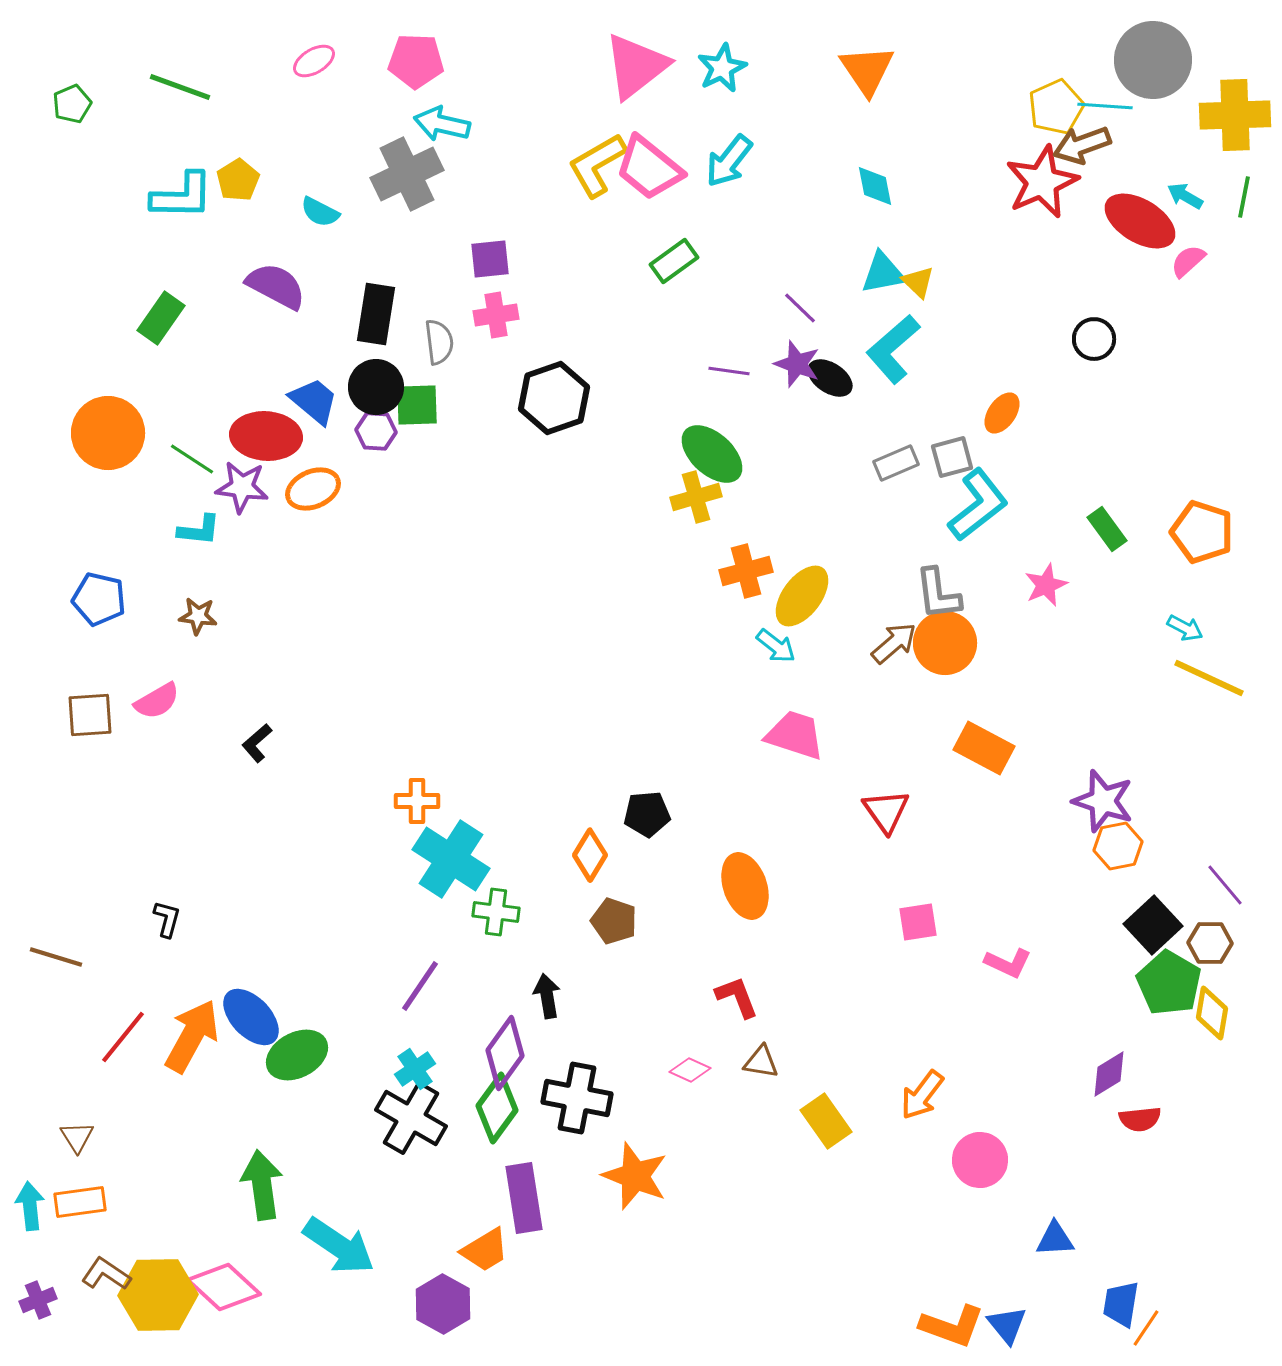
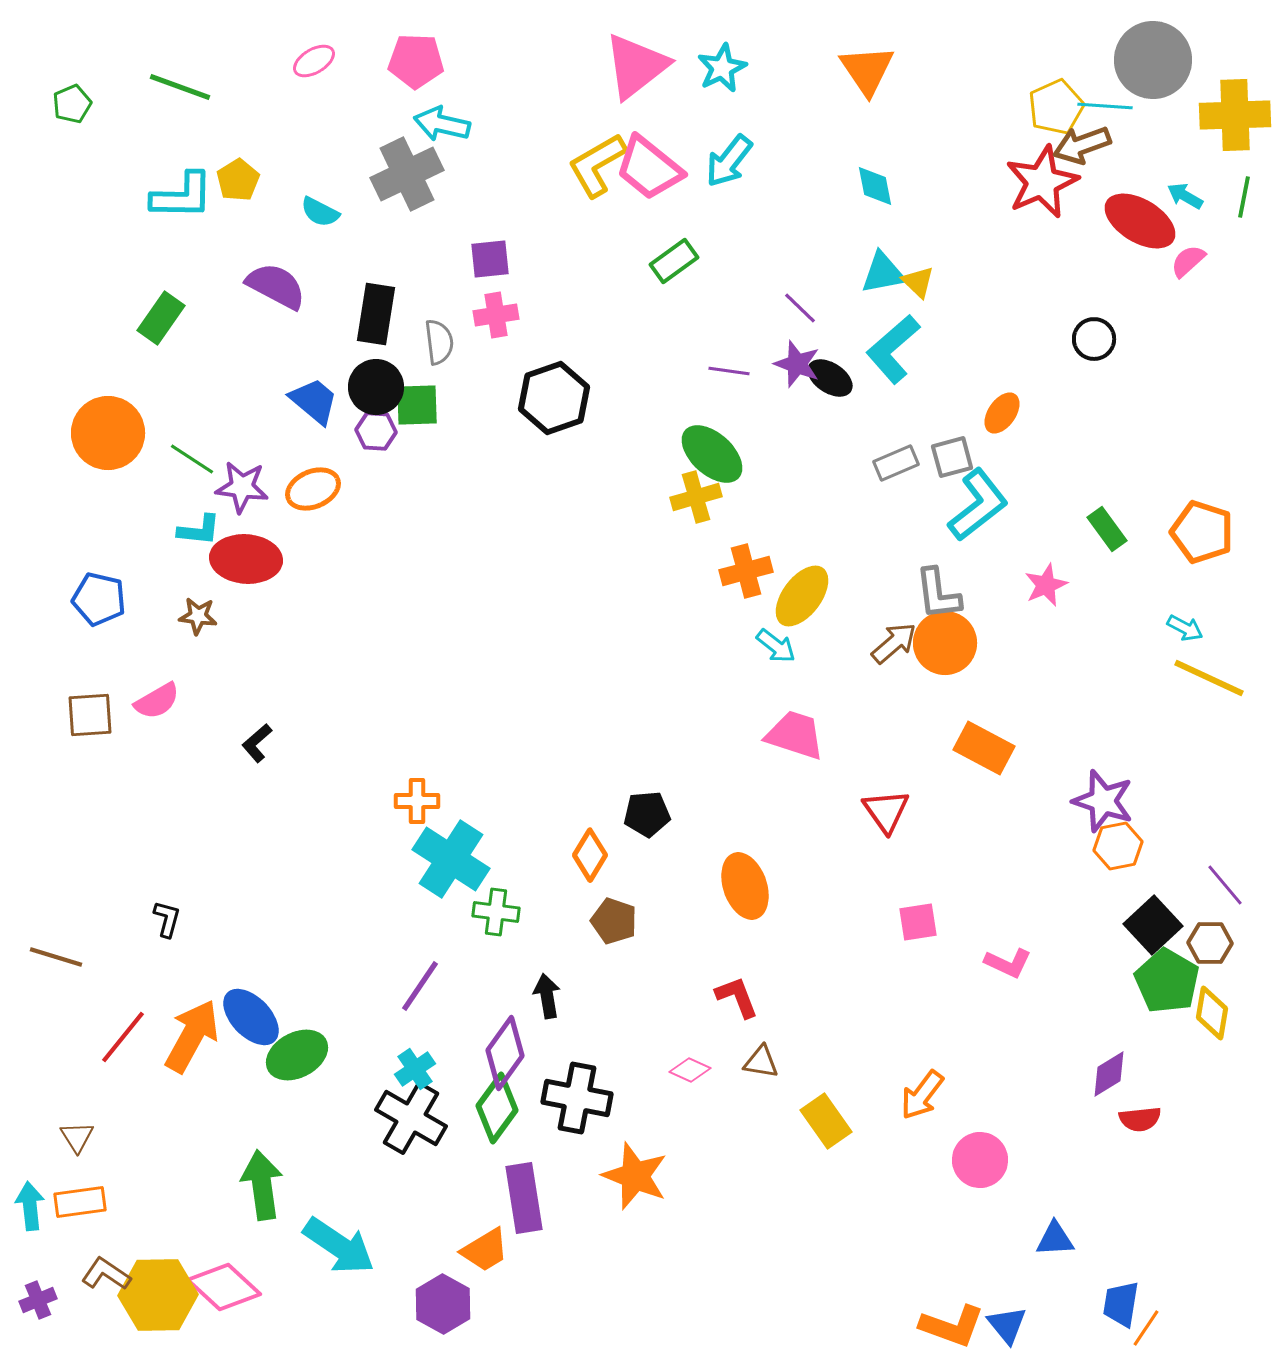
red ellipse at (266, 436): moved 20 px left, 123 px down
green pentagon at (1169, 983): moved 2 px left, 2 px up
